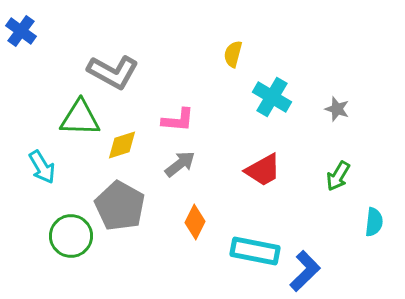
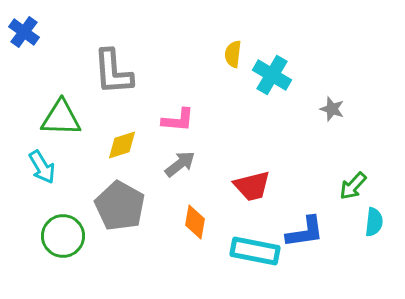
blue cross: moved 3 px right, 1 px down
yellow semicircle: rotated 8 degrees counterclockwise
gray L-shape: rotated 57 degrees clockwise
cyan cross: moved 22 px up
gray star: moved 5 px left
green triangle: moved 19 px left
red trapezoid: moved 11 px left, 16 px down; rotated 15 degrees clockwise
green arrow: moved 15 px right, 10 px down; rotated 12 degrees clockwise
orange diamond: rotated 16 degrees counterclockwise
green circle: moved 8 px left
blue L-shape: moved 39 px up; rotated 36 degrees clockwise
